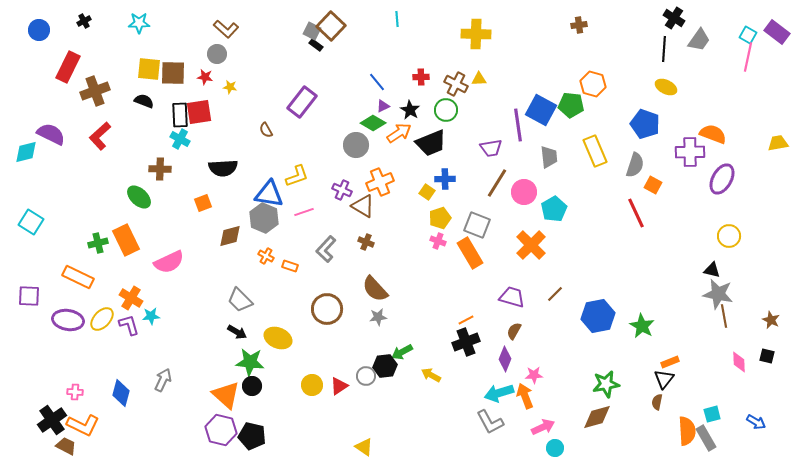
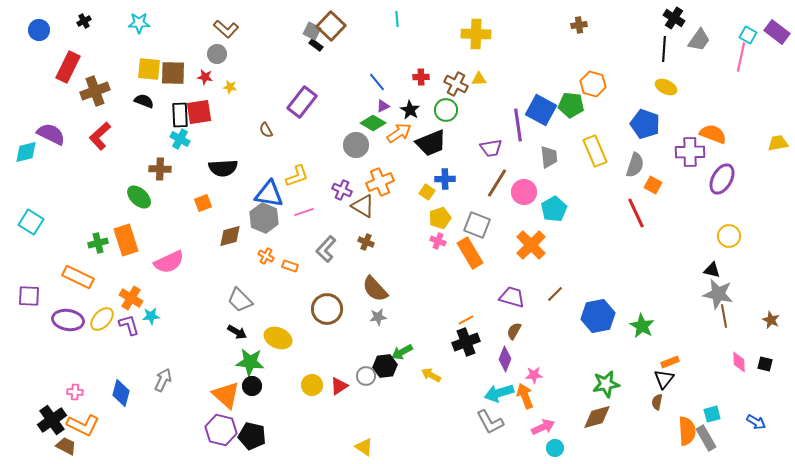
pink line at (748, 57): moved 7 px left
orange rectangle at (126, 240): rotated 8 degrees clockwise
black square at (767, 356): moved 2 px left, 8 px down
